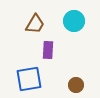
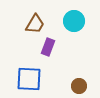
purple rectangle: moved 3 px up; rotated 18 degrees clockwise
blue square: rotated 12 degrees clockwise
brown circle: moved 3 px right, 1 px down
